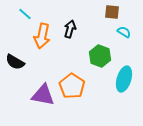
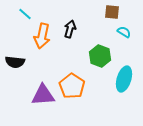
black semicircle: rotated 24 degrees counterclockwise
purple triangle: rotated 15 degrees counterclockwise
